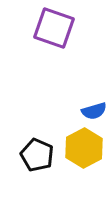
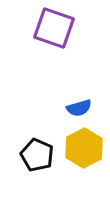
blue semicircle: moved 15 px left, 3 px up
